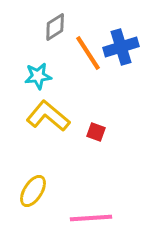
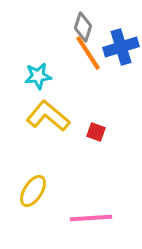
gray diamond: moved 28 px right; rotated 40 degrees counterclockwise
